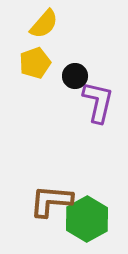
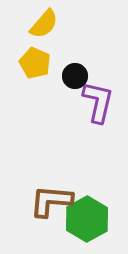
yellow pentagon: rotated 28 degrees counterclockwise
